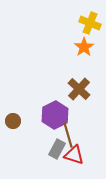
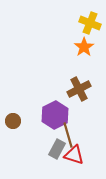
brown cross: rotated 20 degrees clockwise
